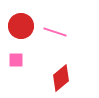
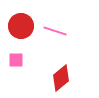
pink line: moved 1 px up
